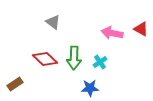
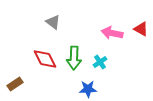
red diamond: rotated 20 degrees clockwise
blue star: moved 2 px left, 1 px down
